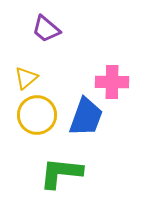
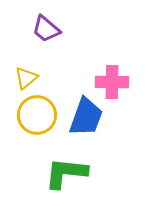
green L-shape: moved 5 px right
